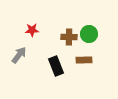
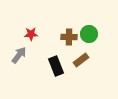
red star: moved 1 px left, 4 px down
brown rectangle: moved 3 px left; rotated 35 degrees counterclockwise
